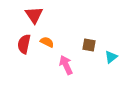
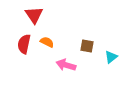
brown square: moved 2 px left, 1 px down
pink arrow: rotated 48 degrees counterclockwise
